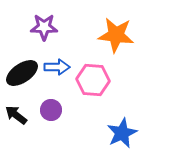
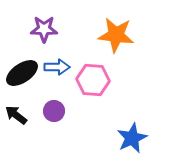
purple star: moved 2 px down
purple circle: moved 3 px right, 1 px down
blue star: moved 10 px right, 5 px down
